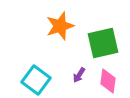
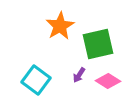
orange star: rotated 12 degrees counterclockwise
green square: moved 5 px left, 1 px down
pink diamond: rotated 65 degrees counterclockwise
